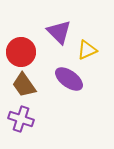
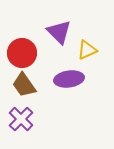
red circle: moved 1 px right, 1 px down
purple ellipse: rotated 44 degrees counterclockwise
purple cross: rotated 25 degrees clockwise
